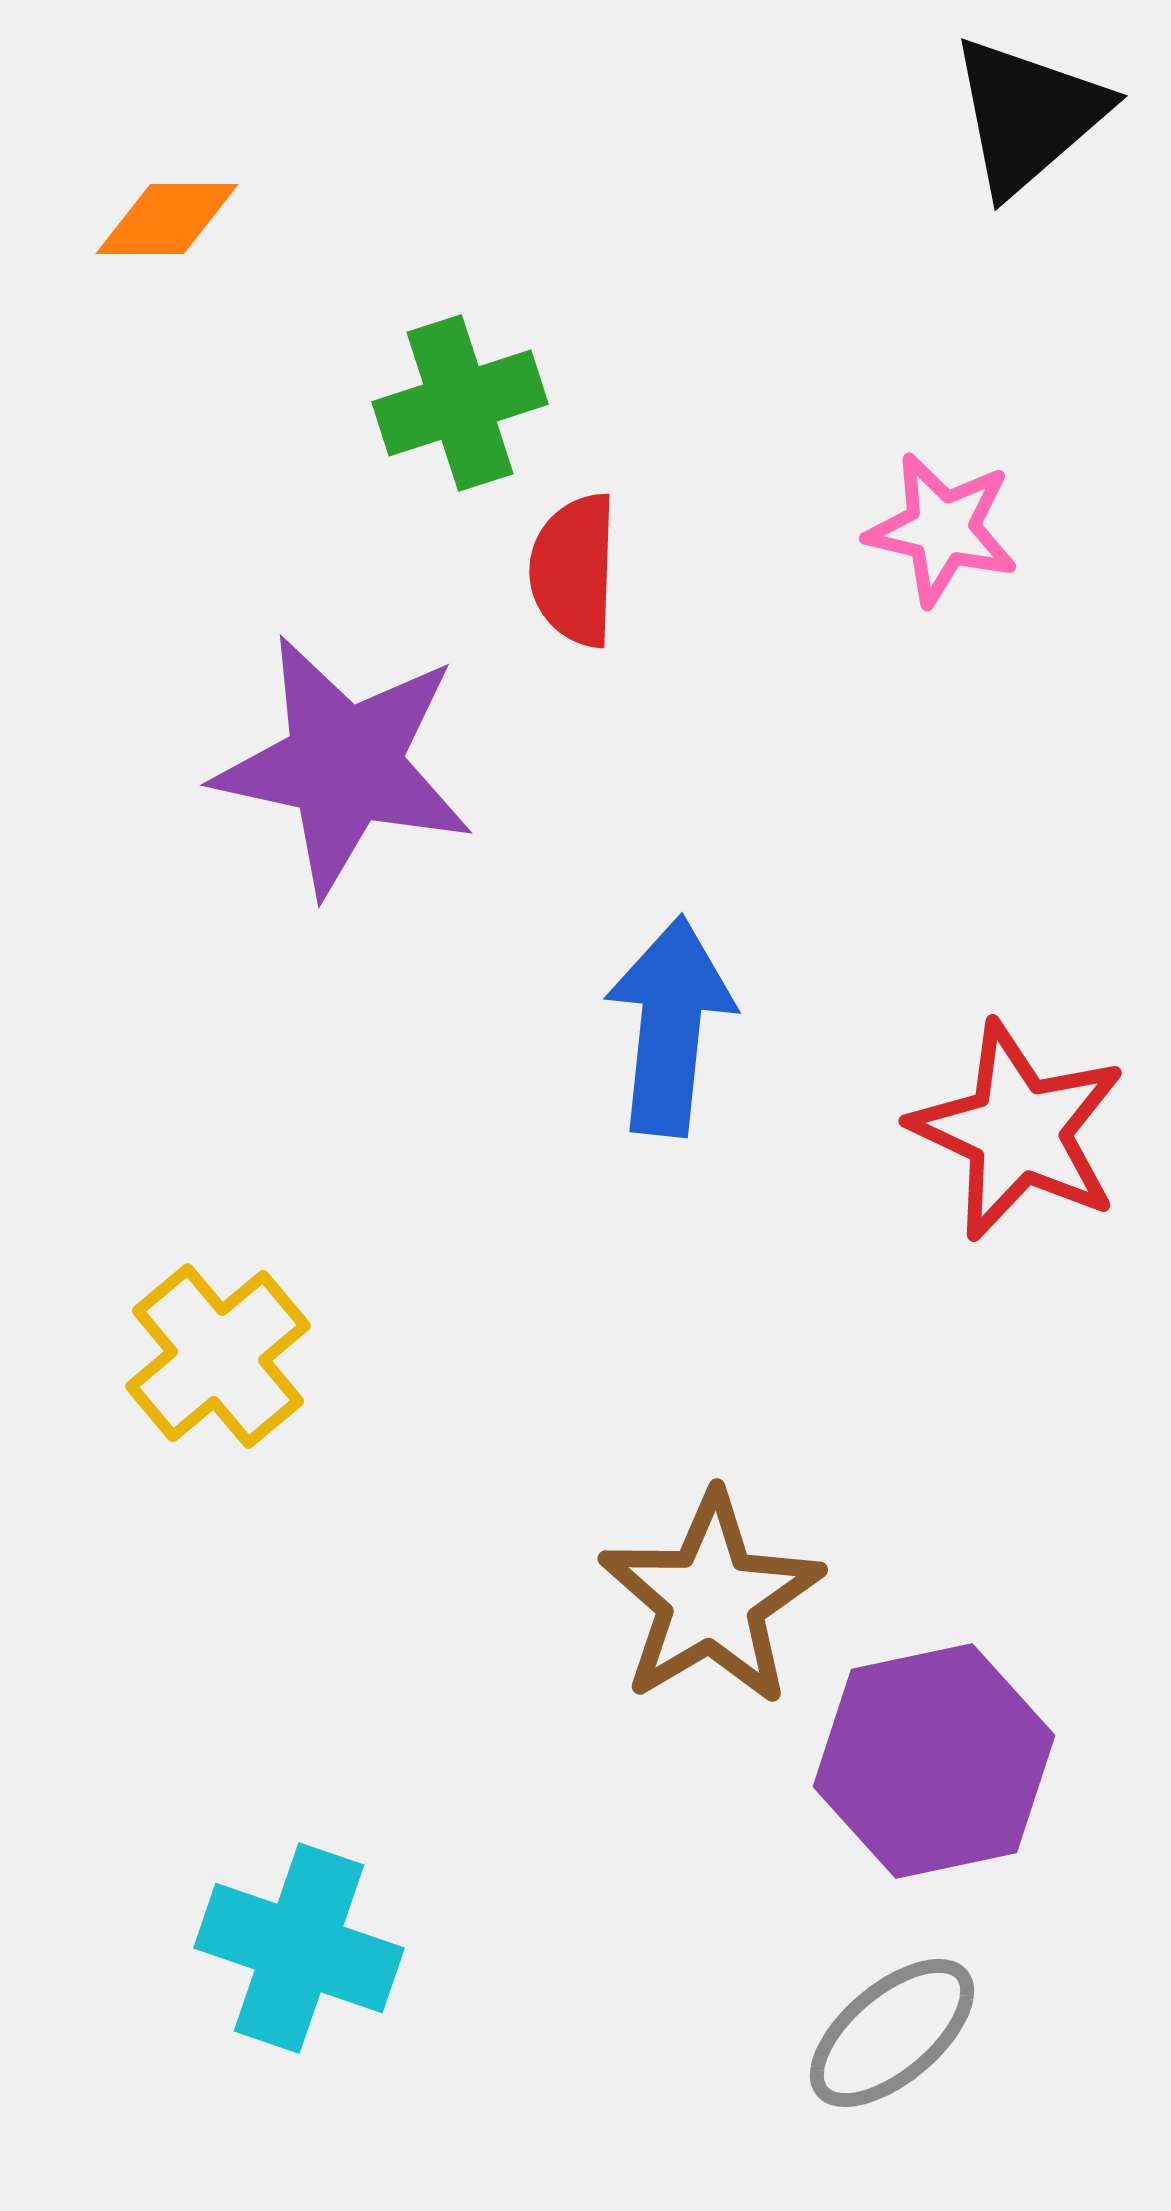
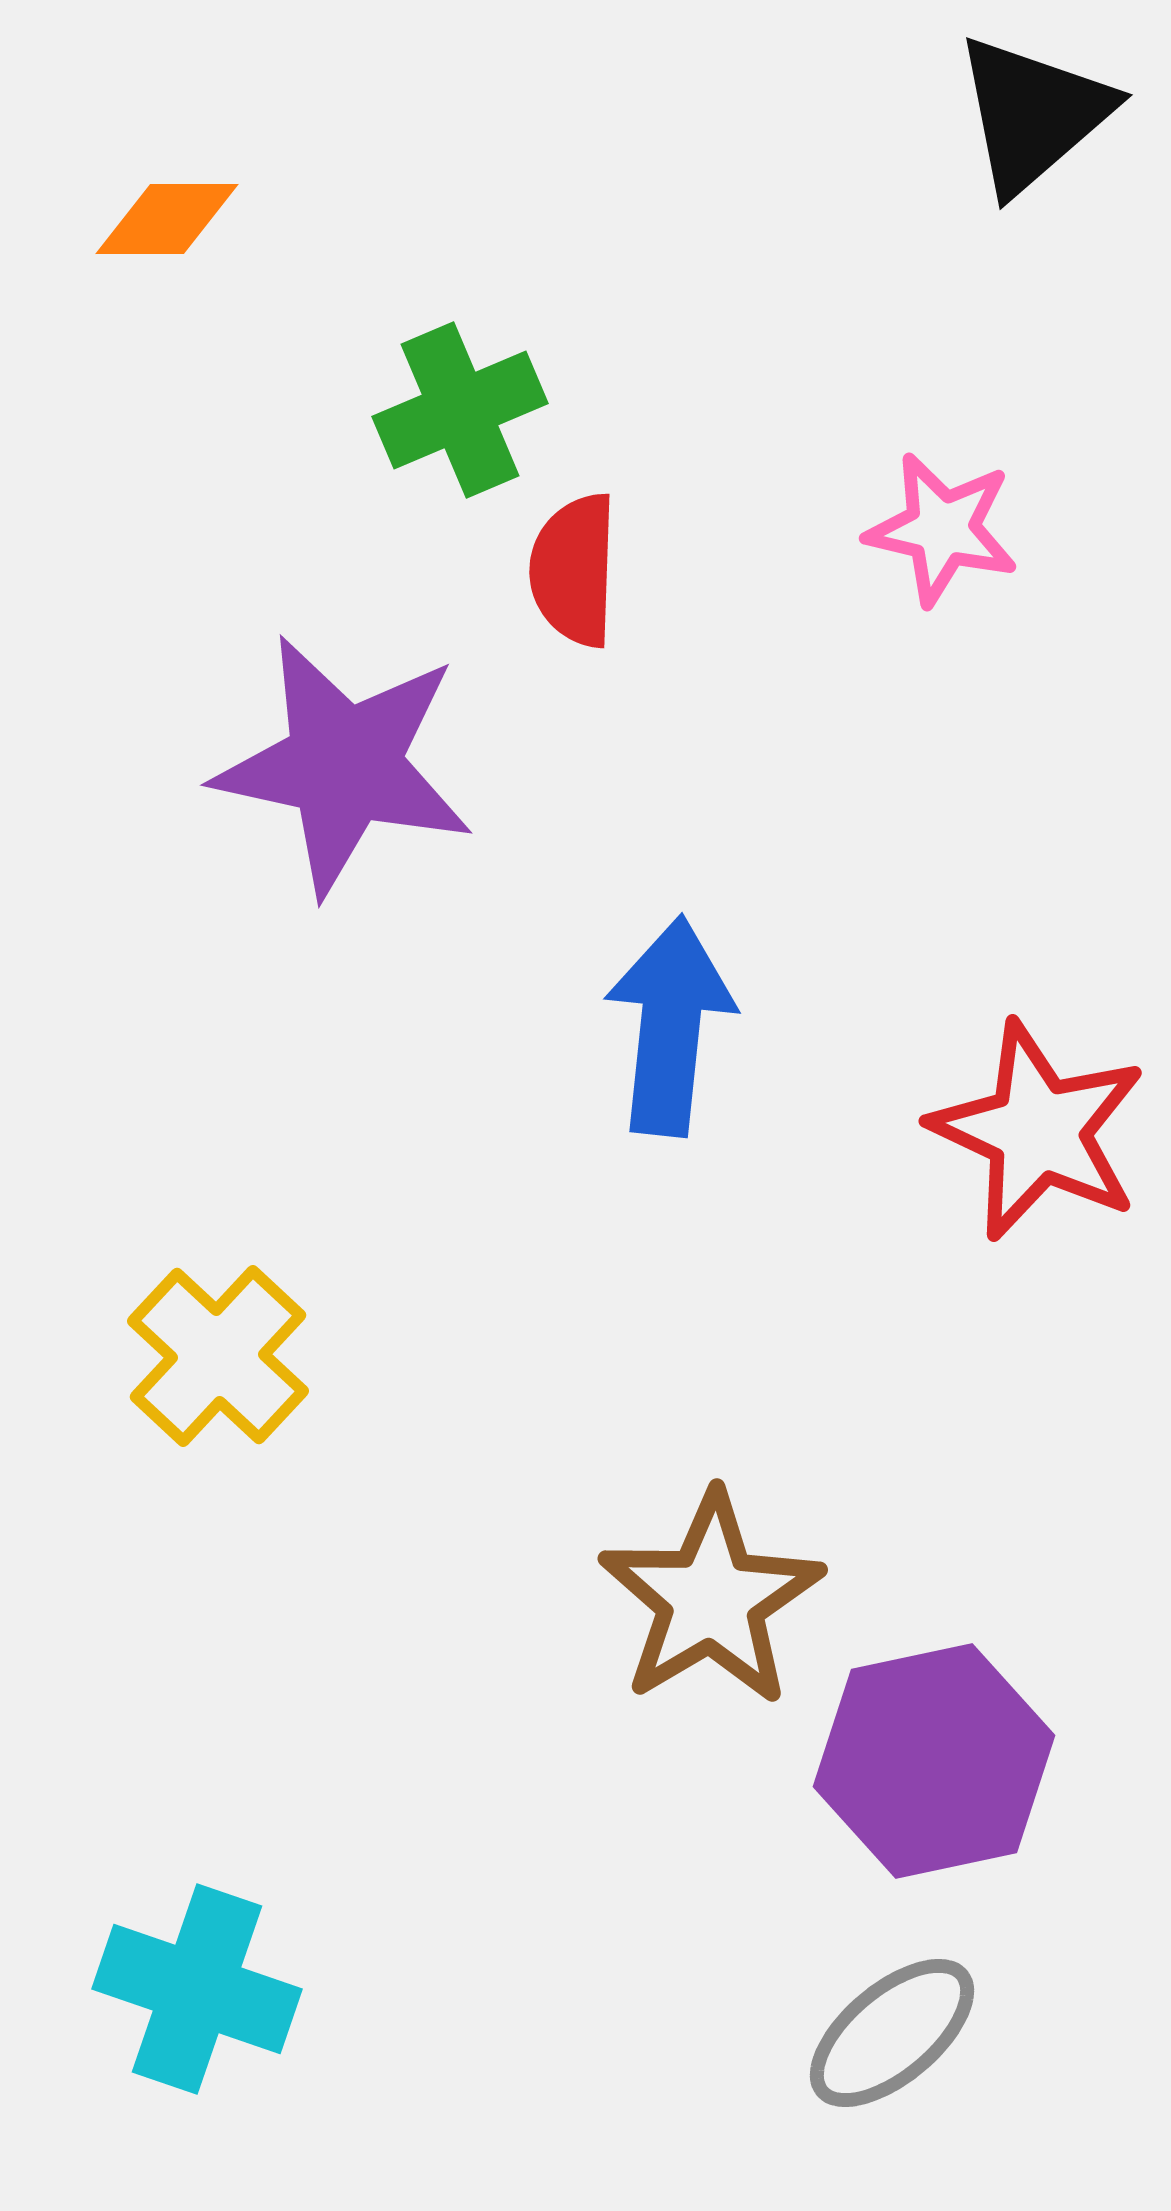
black triangle: moved 5 px right, 1 px up
green cross: moved 7 px down; rotated 5 degrees counterclockwise
red star: moved 20 px right
yellow cross: rotated 7 degrees counterclockwise
cyan cross: moved 102 px left, 41 px down
